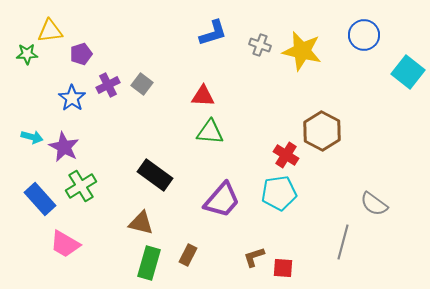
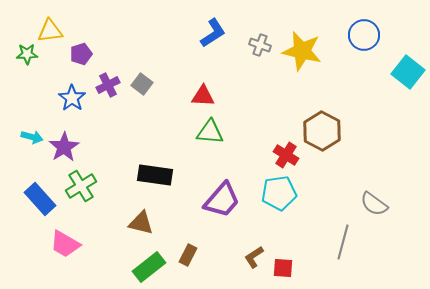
blue L-shape: rotated 16 degrees counterclockwise
purple star: rotated 12 degrees clockwise
black rectangle: rotated 28 degrees counterclockwise
brown L-shape: rotated 15 degrees counterclockwise
green rectangle: moved 4 px down; rotated 36 degrees clockwise
